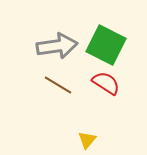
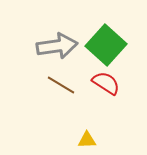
green square: rotated 15 degrees clockwise
brown line: moved 3 px right
yellow triangle: rotated 48 degrees clockwise
